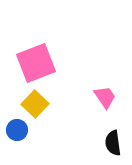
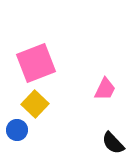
pink trapezoid: moved 8 px up; rotated 60 degrees clockwise
black semicircle: rotated 35 degrees counterclockwise
